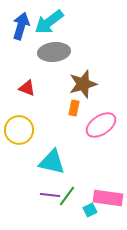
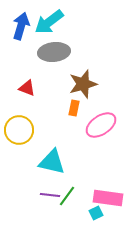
cyan square: moved 6 px right, 3 px down
